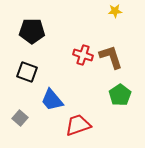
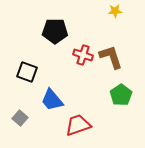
black pentagon: moved 23 px right
green pentagon: moved 1 px right
